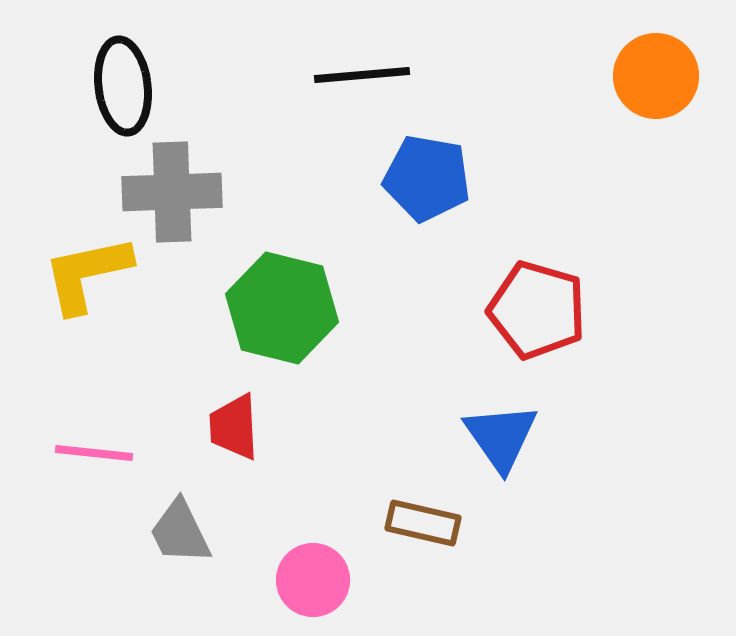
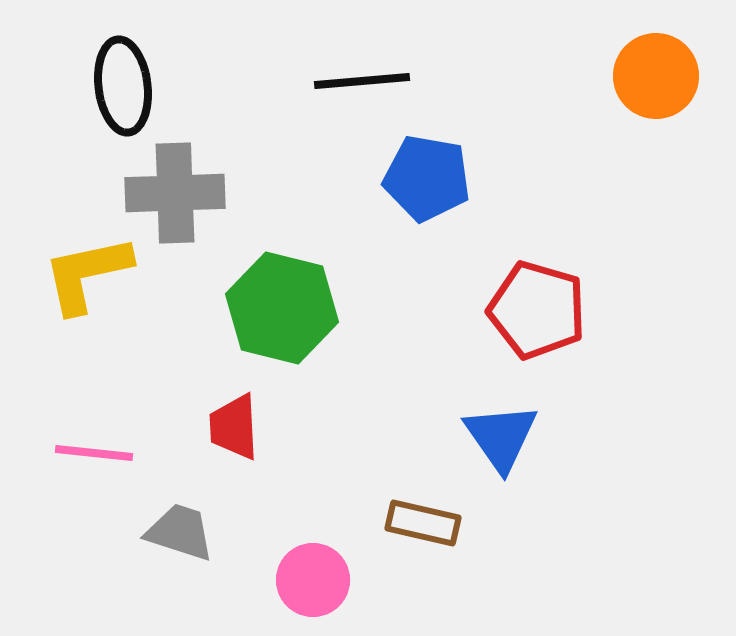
black line: moved 6 px down
gray cross: moved 3 px right, 1 px down
gray trapezoid: rotated 134 degrees clockwise
